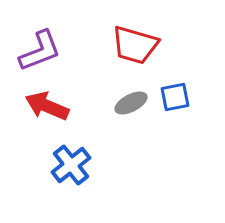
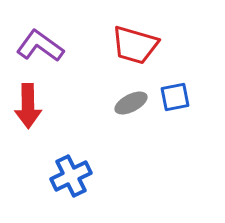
purple L-shape: moved 5 px up; rotated 123 degrees counterclockwise
red arrow: moved 19 px left; rotated 114 degrees counterclockwise
blue cross: moved 11 px down; rotated 12 degrees clockwise
